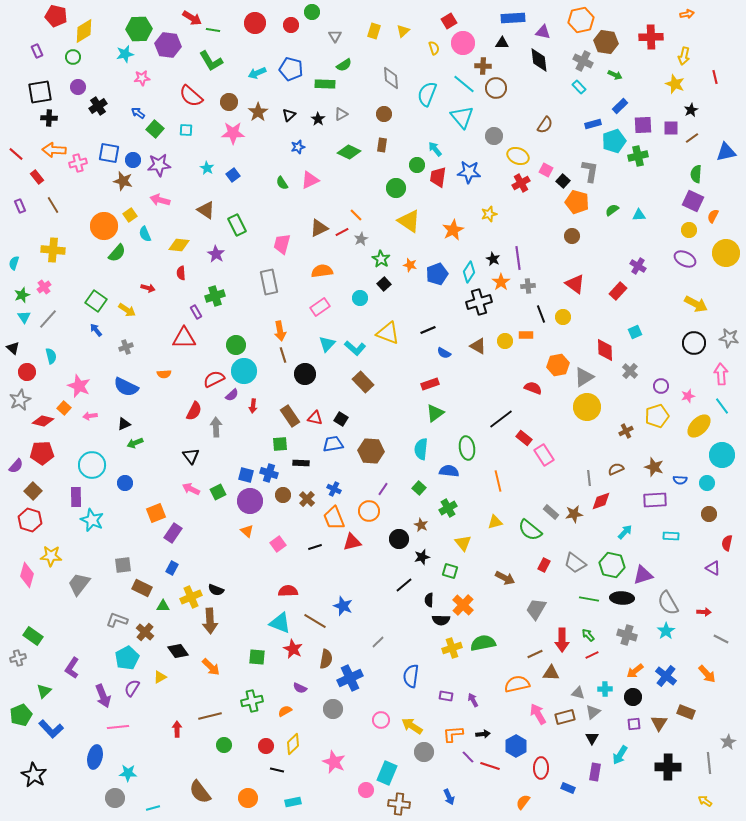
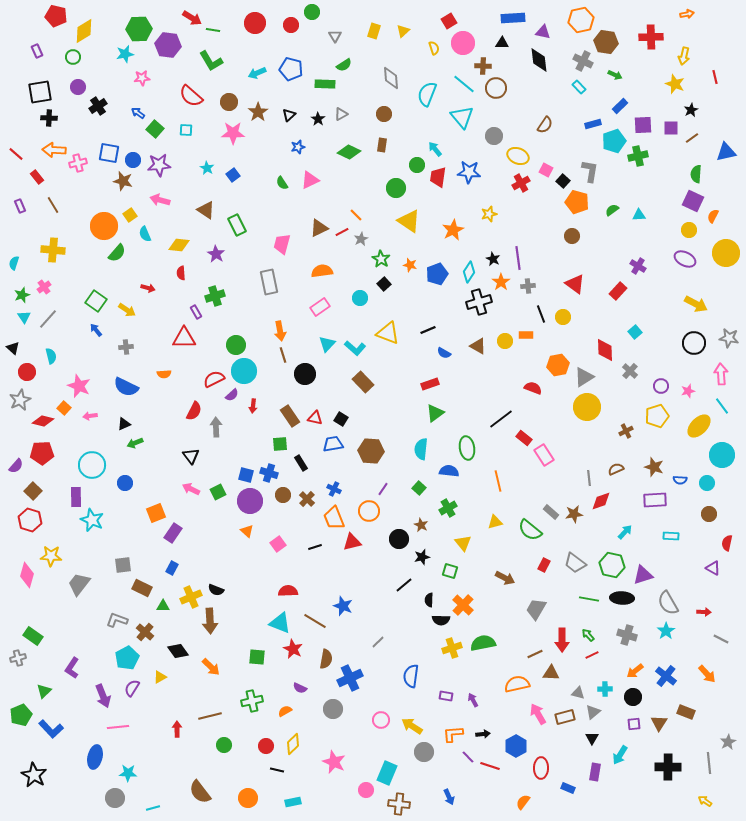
cyan square at (635, 332): rotated 16 degrees counterclockwise
gray cross at (126, 347): rotated 16 degrees clockwise
pink star at (688, 396): moved 5 px up
black rectangle at (301, 463): rotated 56 degrees clockwise
